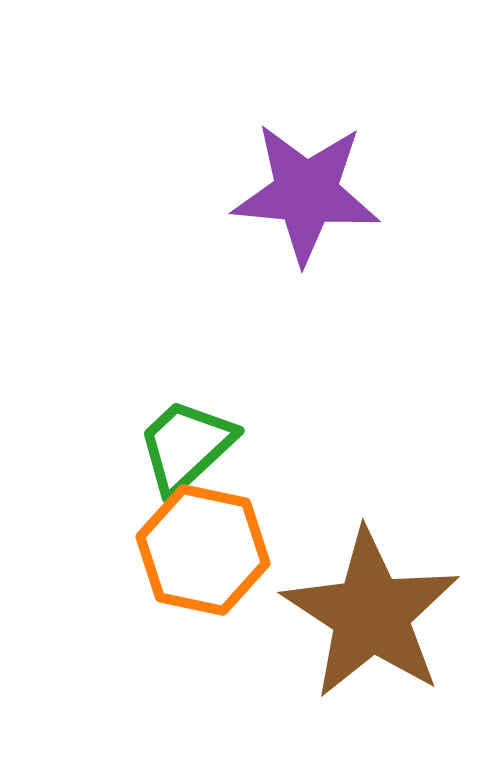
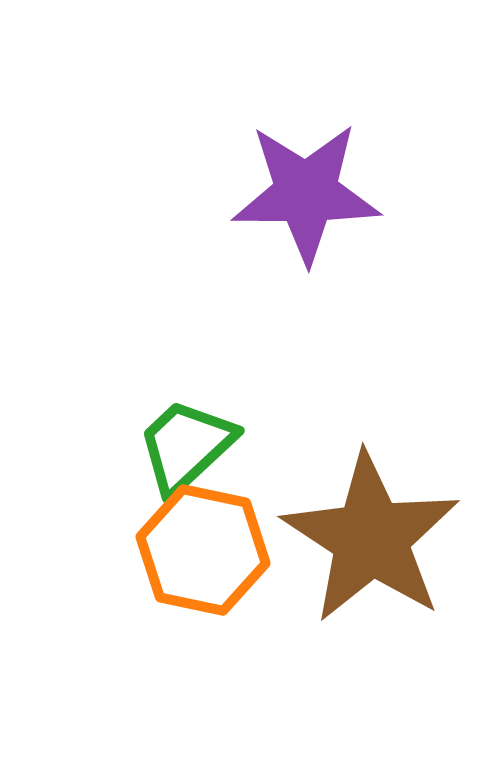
purple star: rotated 5 degrees counterclockwise
brown star: moved 76 px up
